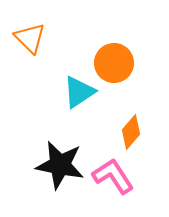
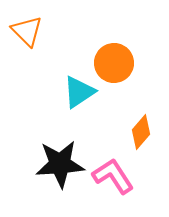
orange triangle: moved 3 px left, 7 px up
orange diamond: moved 10 px right
black star: moved 1 px up; rotated 15 degrees counterclockwise
